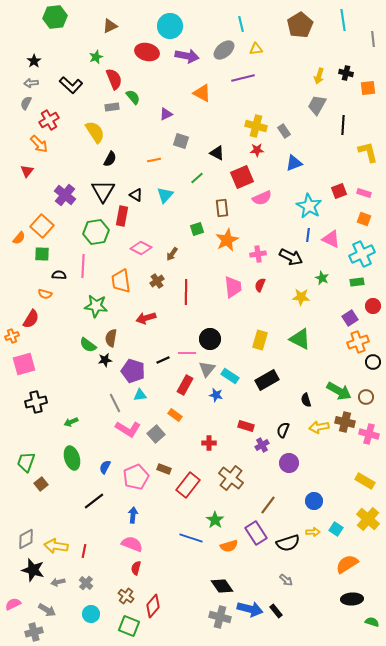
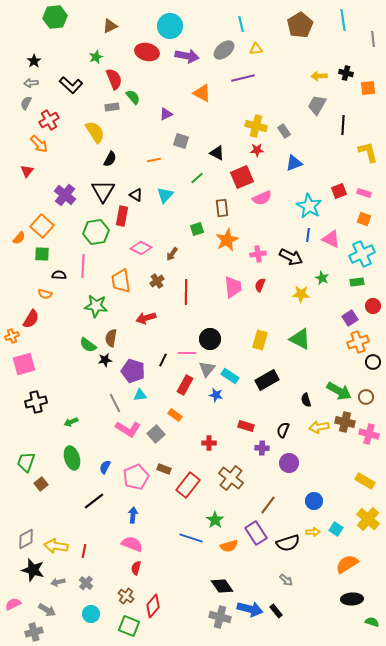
yellow arrow at (319, 76): rotated 70 degrees clockwise
yellow star at (301, 297): moved 3 px up
black line at (163, 360): rotated 40 degrees counterclockwise
purple cross at (262, 445): moved 3 px down; rotated 32 degrees clockwise
